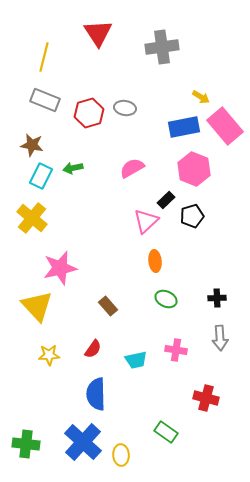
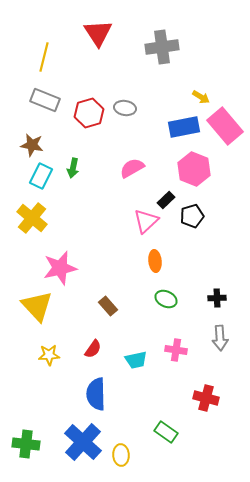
green arrow: rotated 66 degrees counterclockwise
